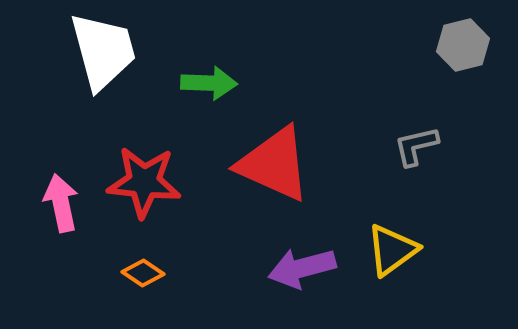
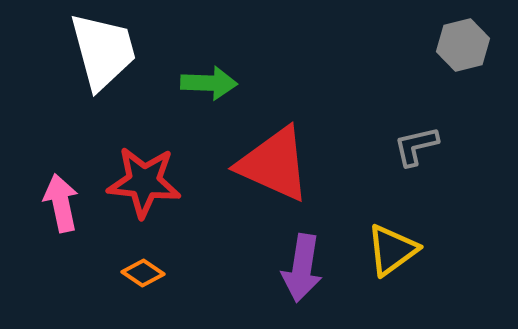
purple arrow: rotated 66 degrees counterclockwise
